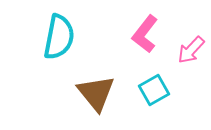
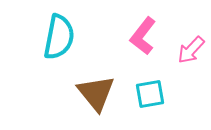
pink L-shape: moved 2 px left, 2 px down
cyan square: moved 4 px left, 4 px down; rotated 20 degrees clockwise
